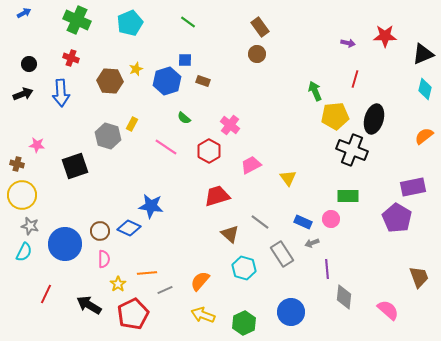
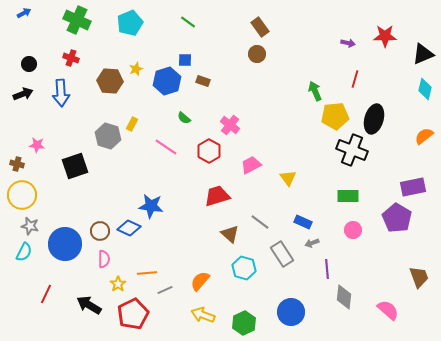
pink circle at (331, 219): moved 22 px right, 11 px down
